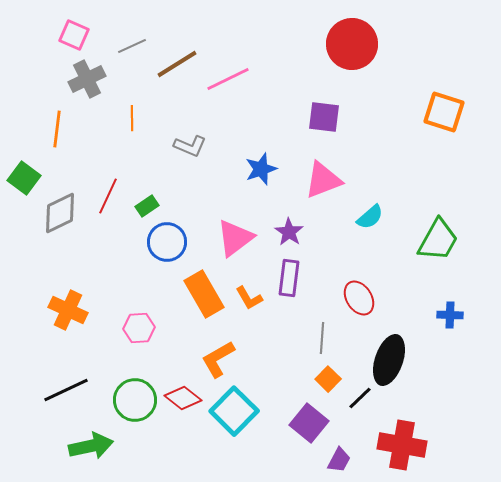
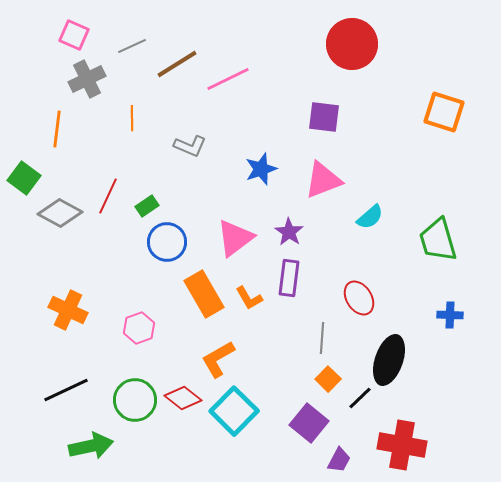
gray diamond at (60, 213): rotated 54 degrees clockwise
green trapezoid at (438, 240): rotated 135 degrees clockwise
pink hexagon at (139, 328): rotated 16 degrees counterclockwise
